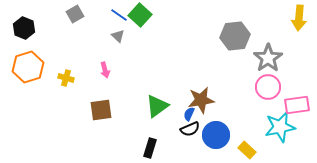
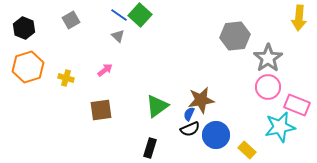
gray square: moved 4 px left, 6 px down
pink arrow: rotated 112 degrees counterclockwise
pink rectangle: rotated 30 degrees clockwise
